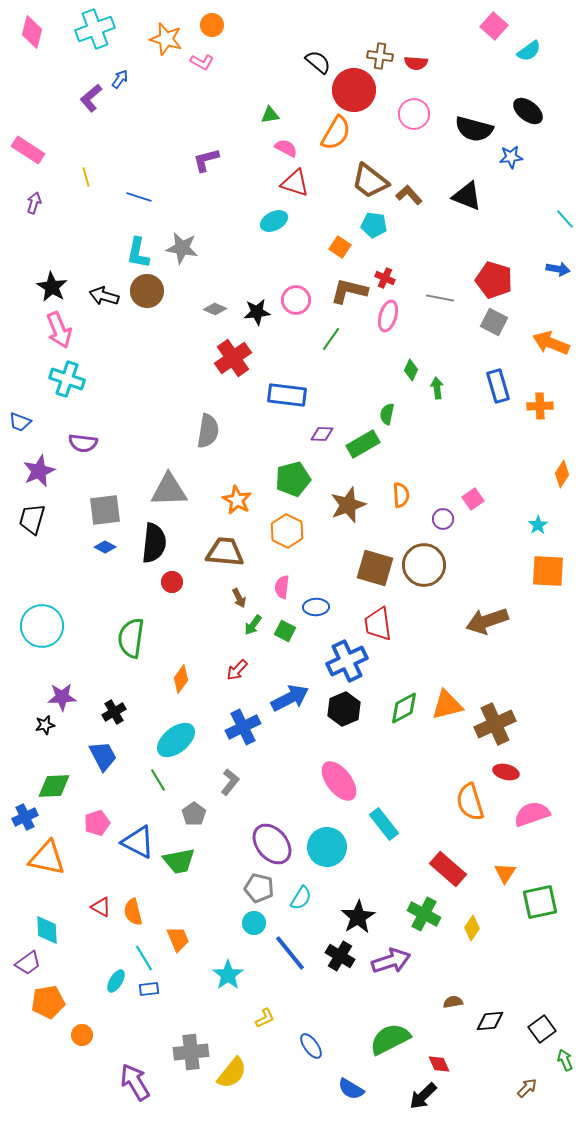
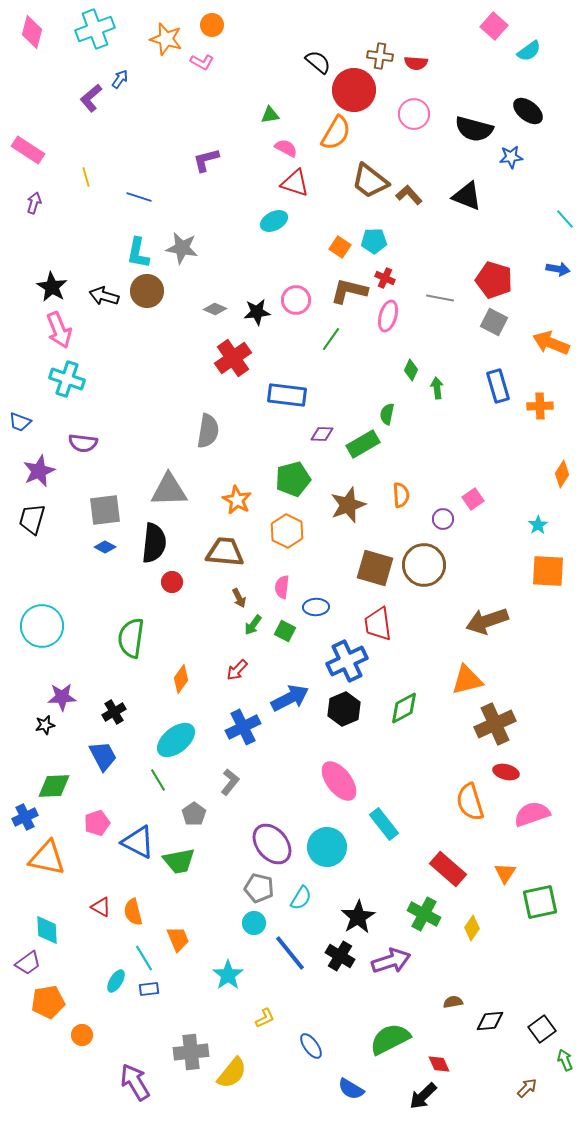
cyan pentagon at (374, 225): moved 16 px down; rotated 10 degrees counterclockwise
orange triangle at (447, 705): moved 20 px right, 25 px up
